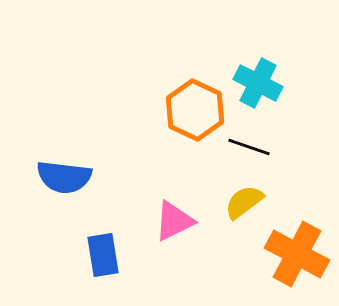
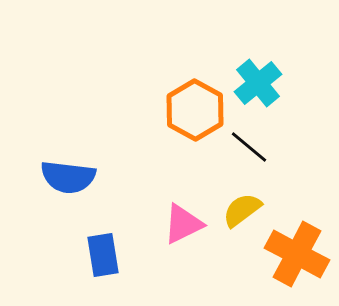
cyan cross: rotated 24 degrees clockwise
orange hexagon: rotated 4 degrees clockwise
black line: rotated 21 degrees clockwise
blue semicircle: moved 4 px right
yellow semicircle: moved 2 px left, 8 px down
pink triangle: moved 9 px right, 3 px down
